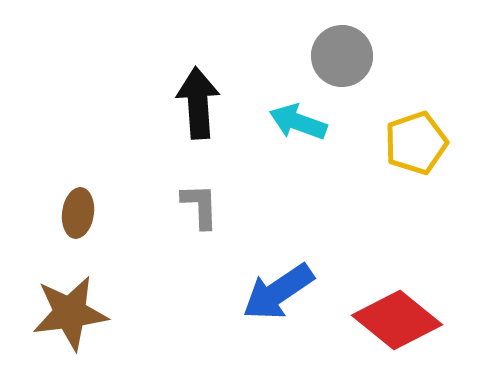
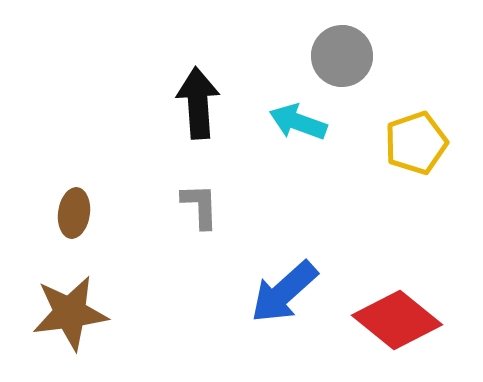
brown ellipse: moved 4 px left
blue arrow: moved 6 px right; rotated 8 degrees counterclockwise
